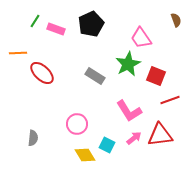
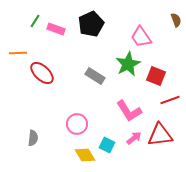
pink trapezoid: moved 1 px up
